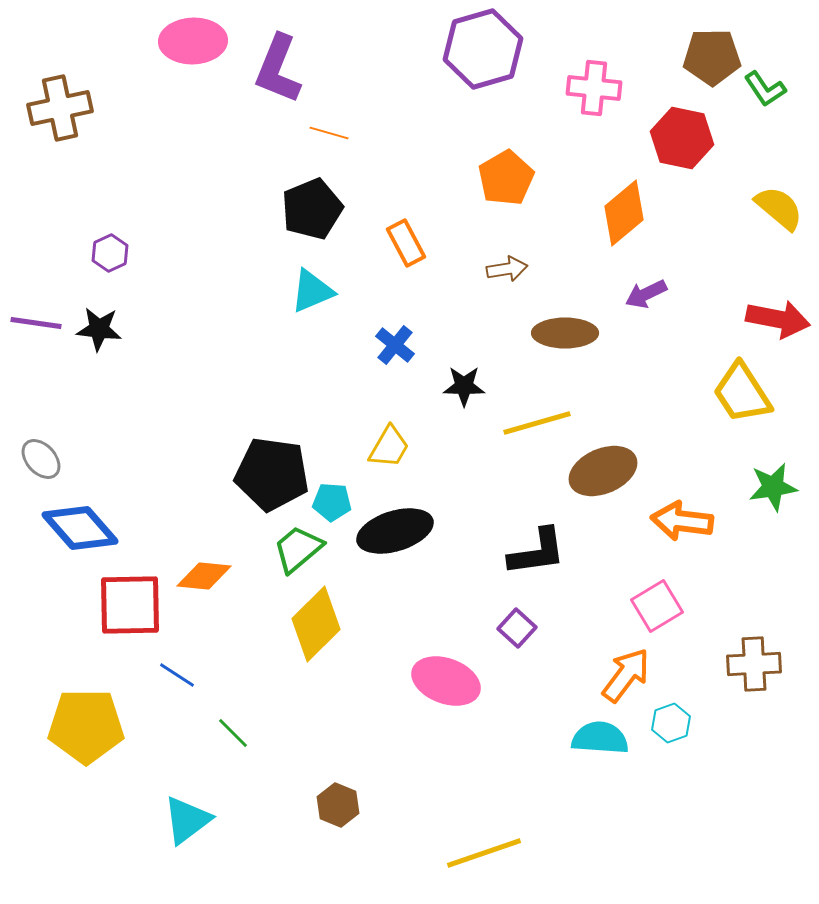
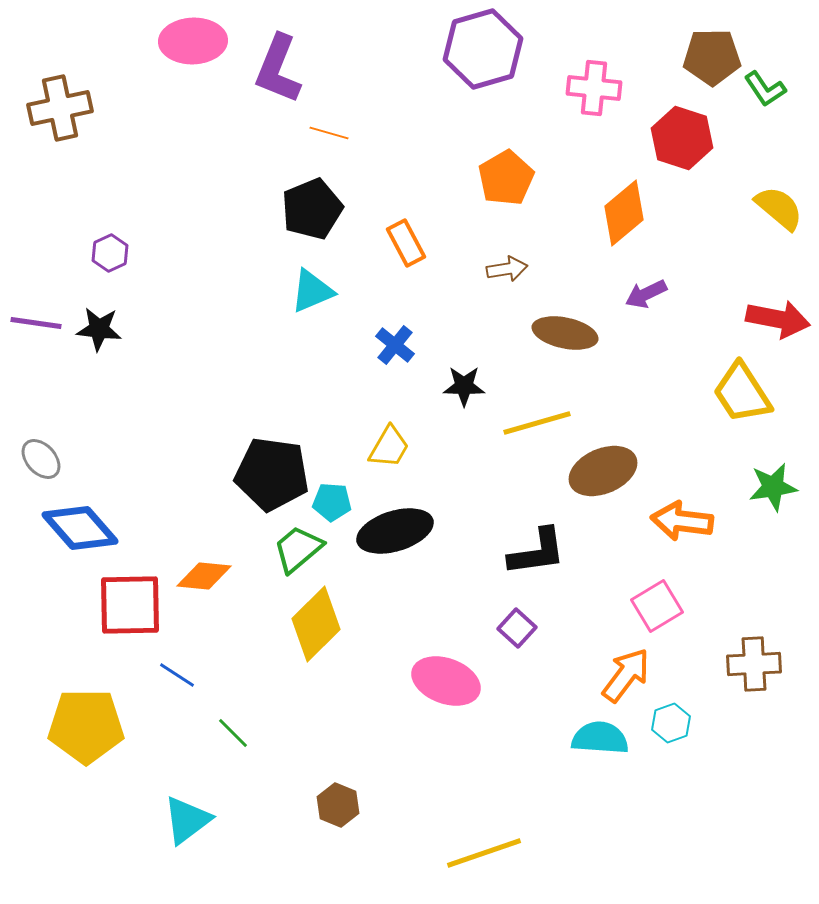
red hexagon at (682, 138): rotated 6 degrees clockwise
brown ellipse at (565, 333): rotated 12 degrees clockwise
